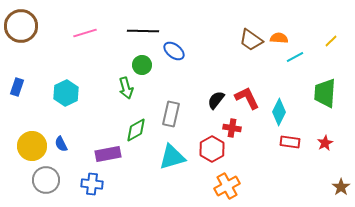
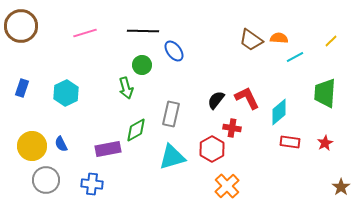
blue ellipse: rotated 15 degrees clockwise
blue rectangle: moved 5 px right, 1 px down
cyan diamond: rotated 24 degrees clockwise
purple rectangle: moved 5 px up
orange cross: rotated 15 degrees counterclockwise
